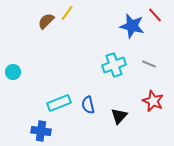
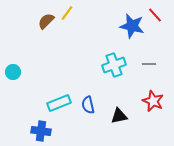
gray line: rotated 24 degrees counterclockwise
black triangle: rotated 36 degrees clockwise
